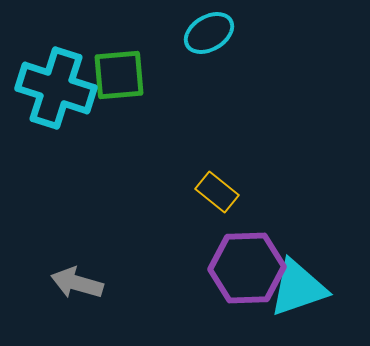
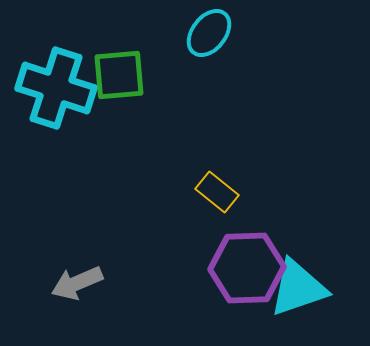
cyan ellipse: rotated 21 degrees counterclockwise
gray arrow: rotated 39 degrees counterclockwise
